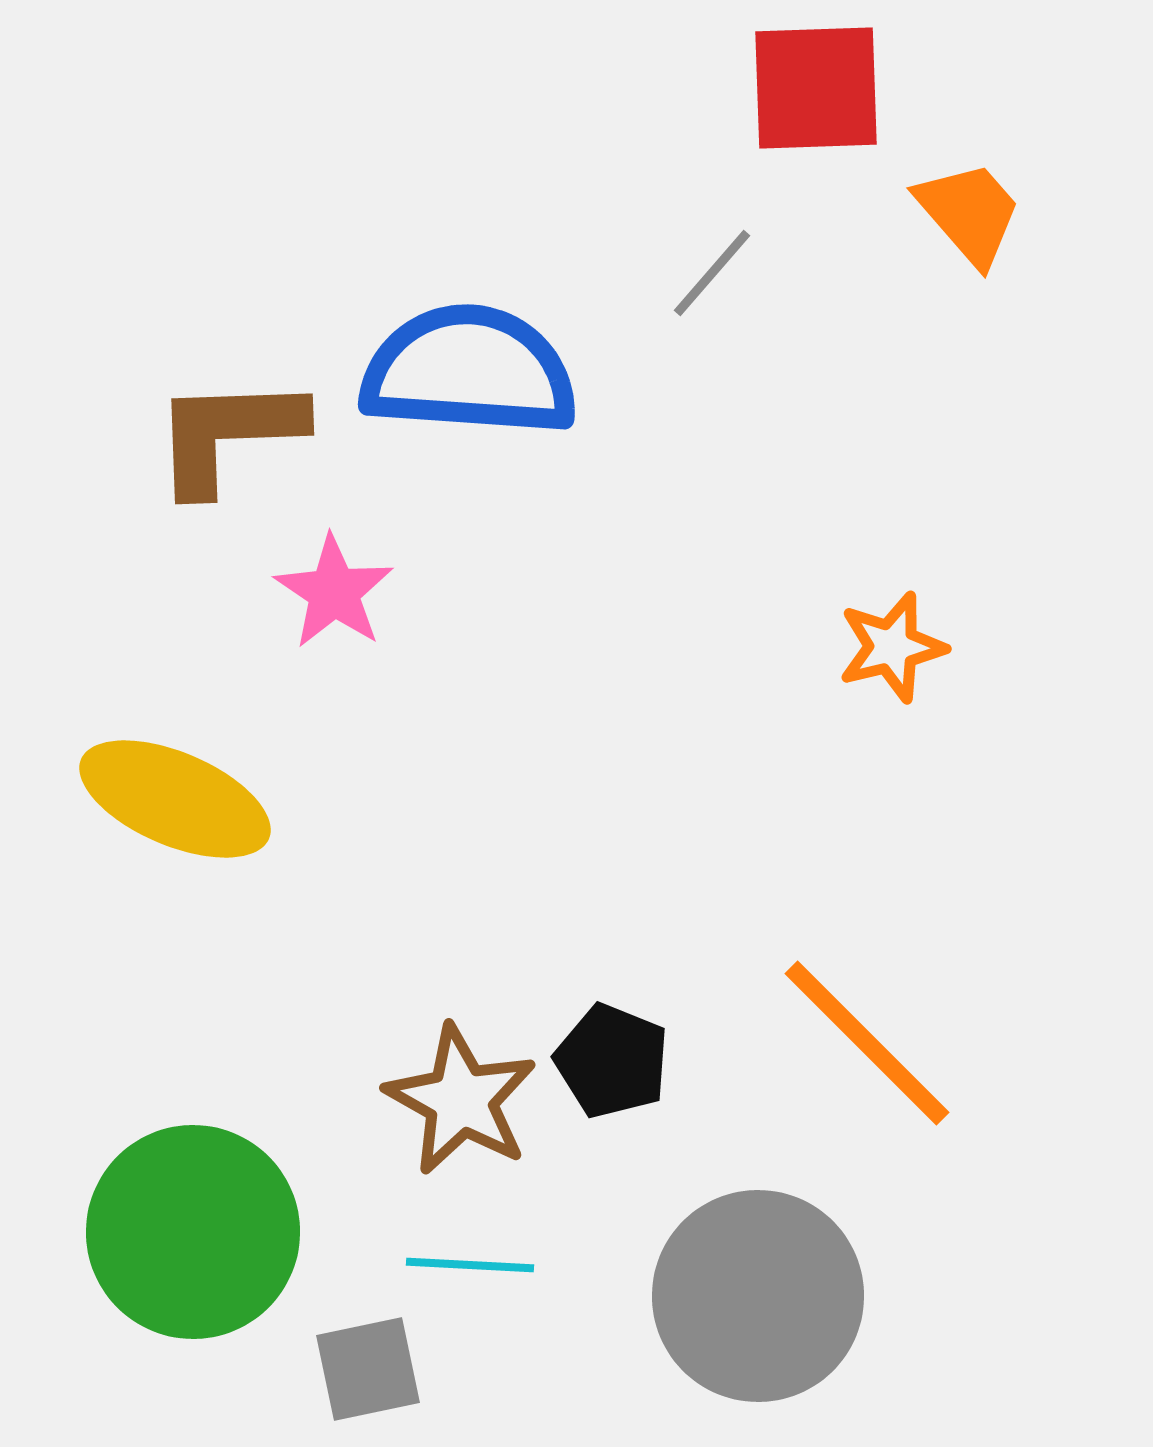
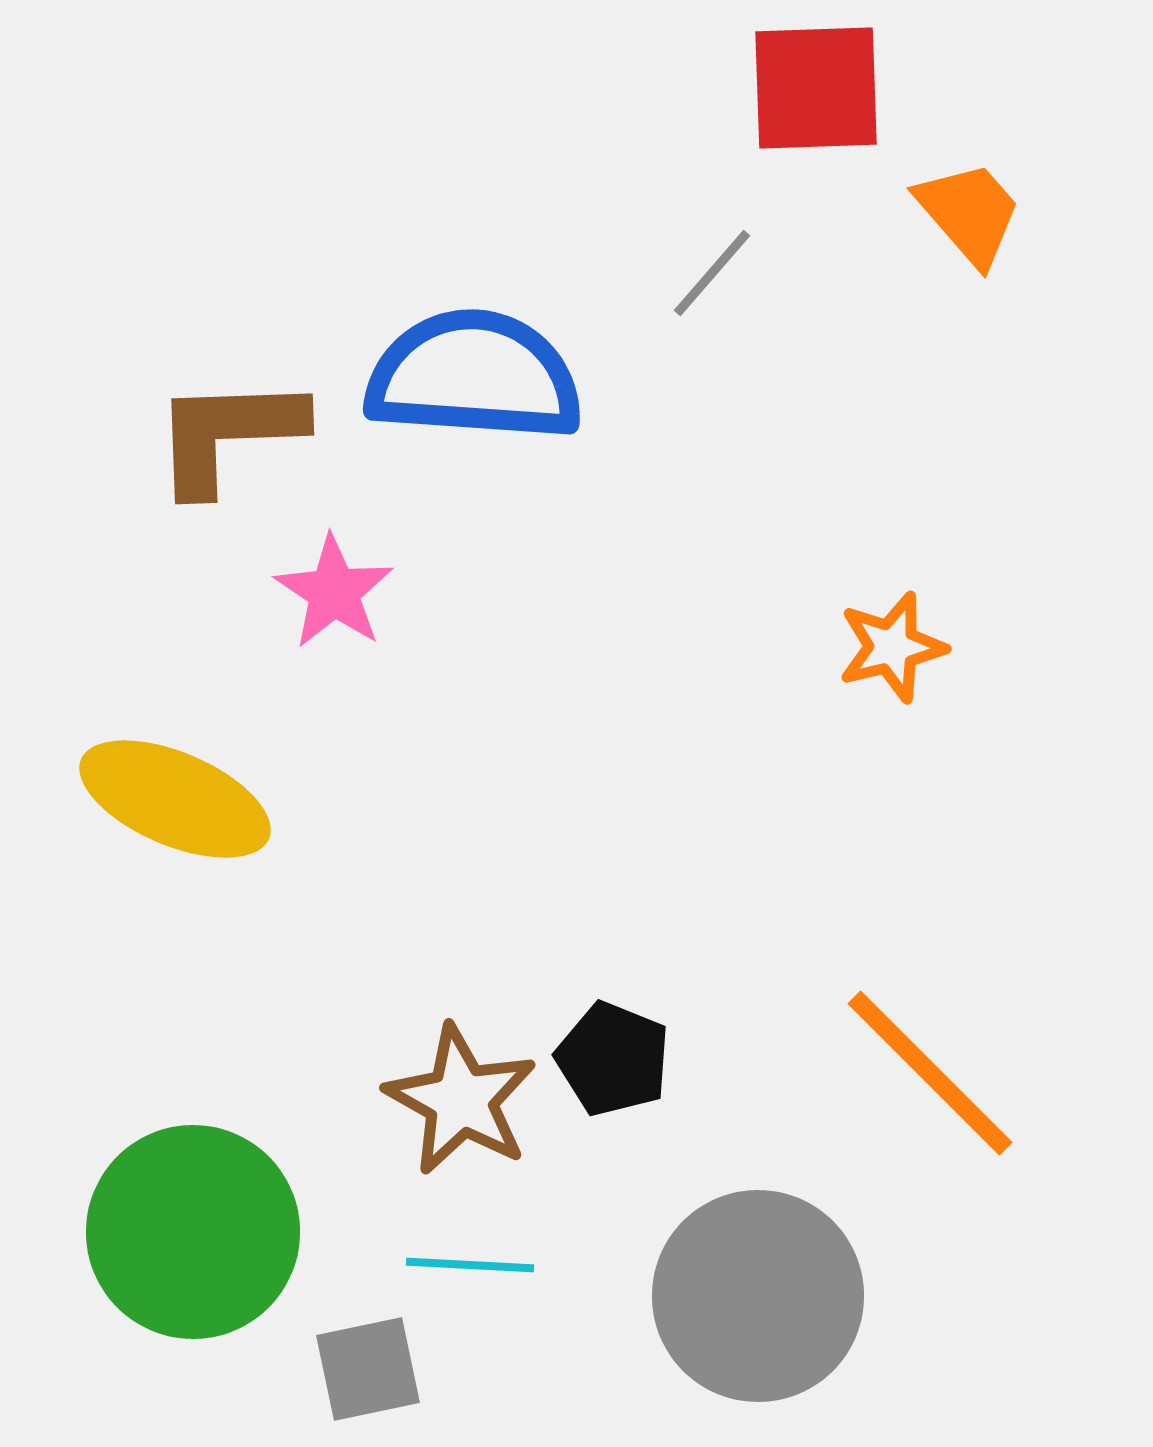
blue semicircle: moved 5 px right, 5 px down
orange line: moved 63 px right, 30 px down
black pentagon: moved 1 px right, 2 px up
